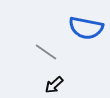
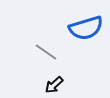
blue semicircle: rotated 28 degrees counterclockwise
